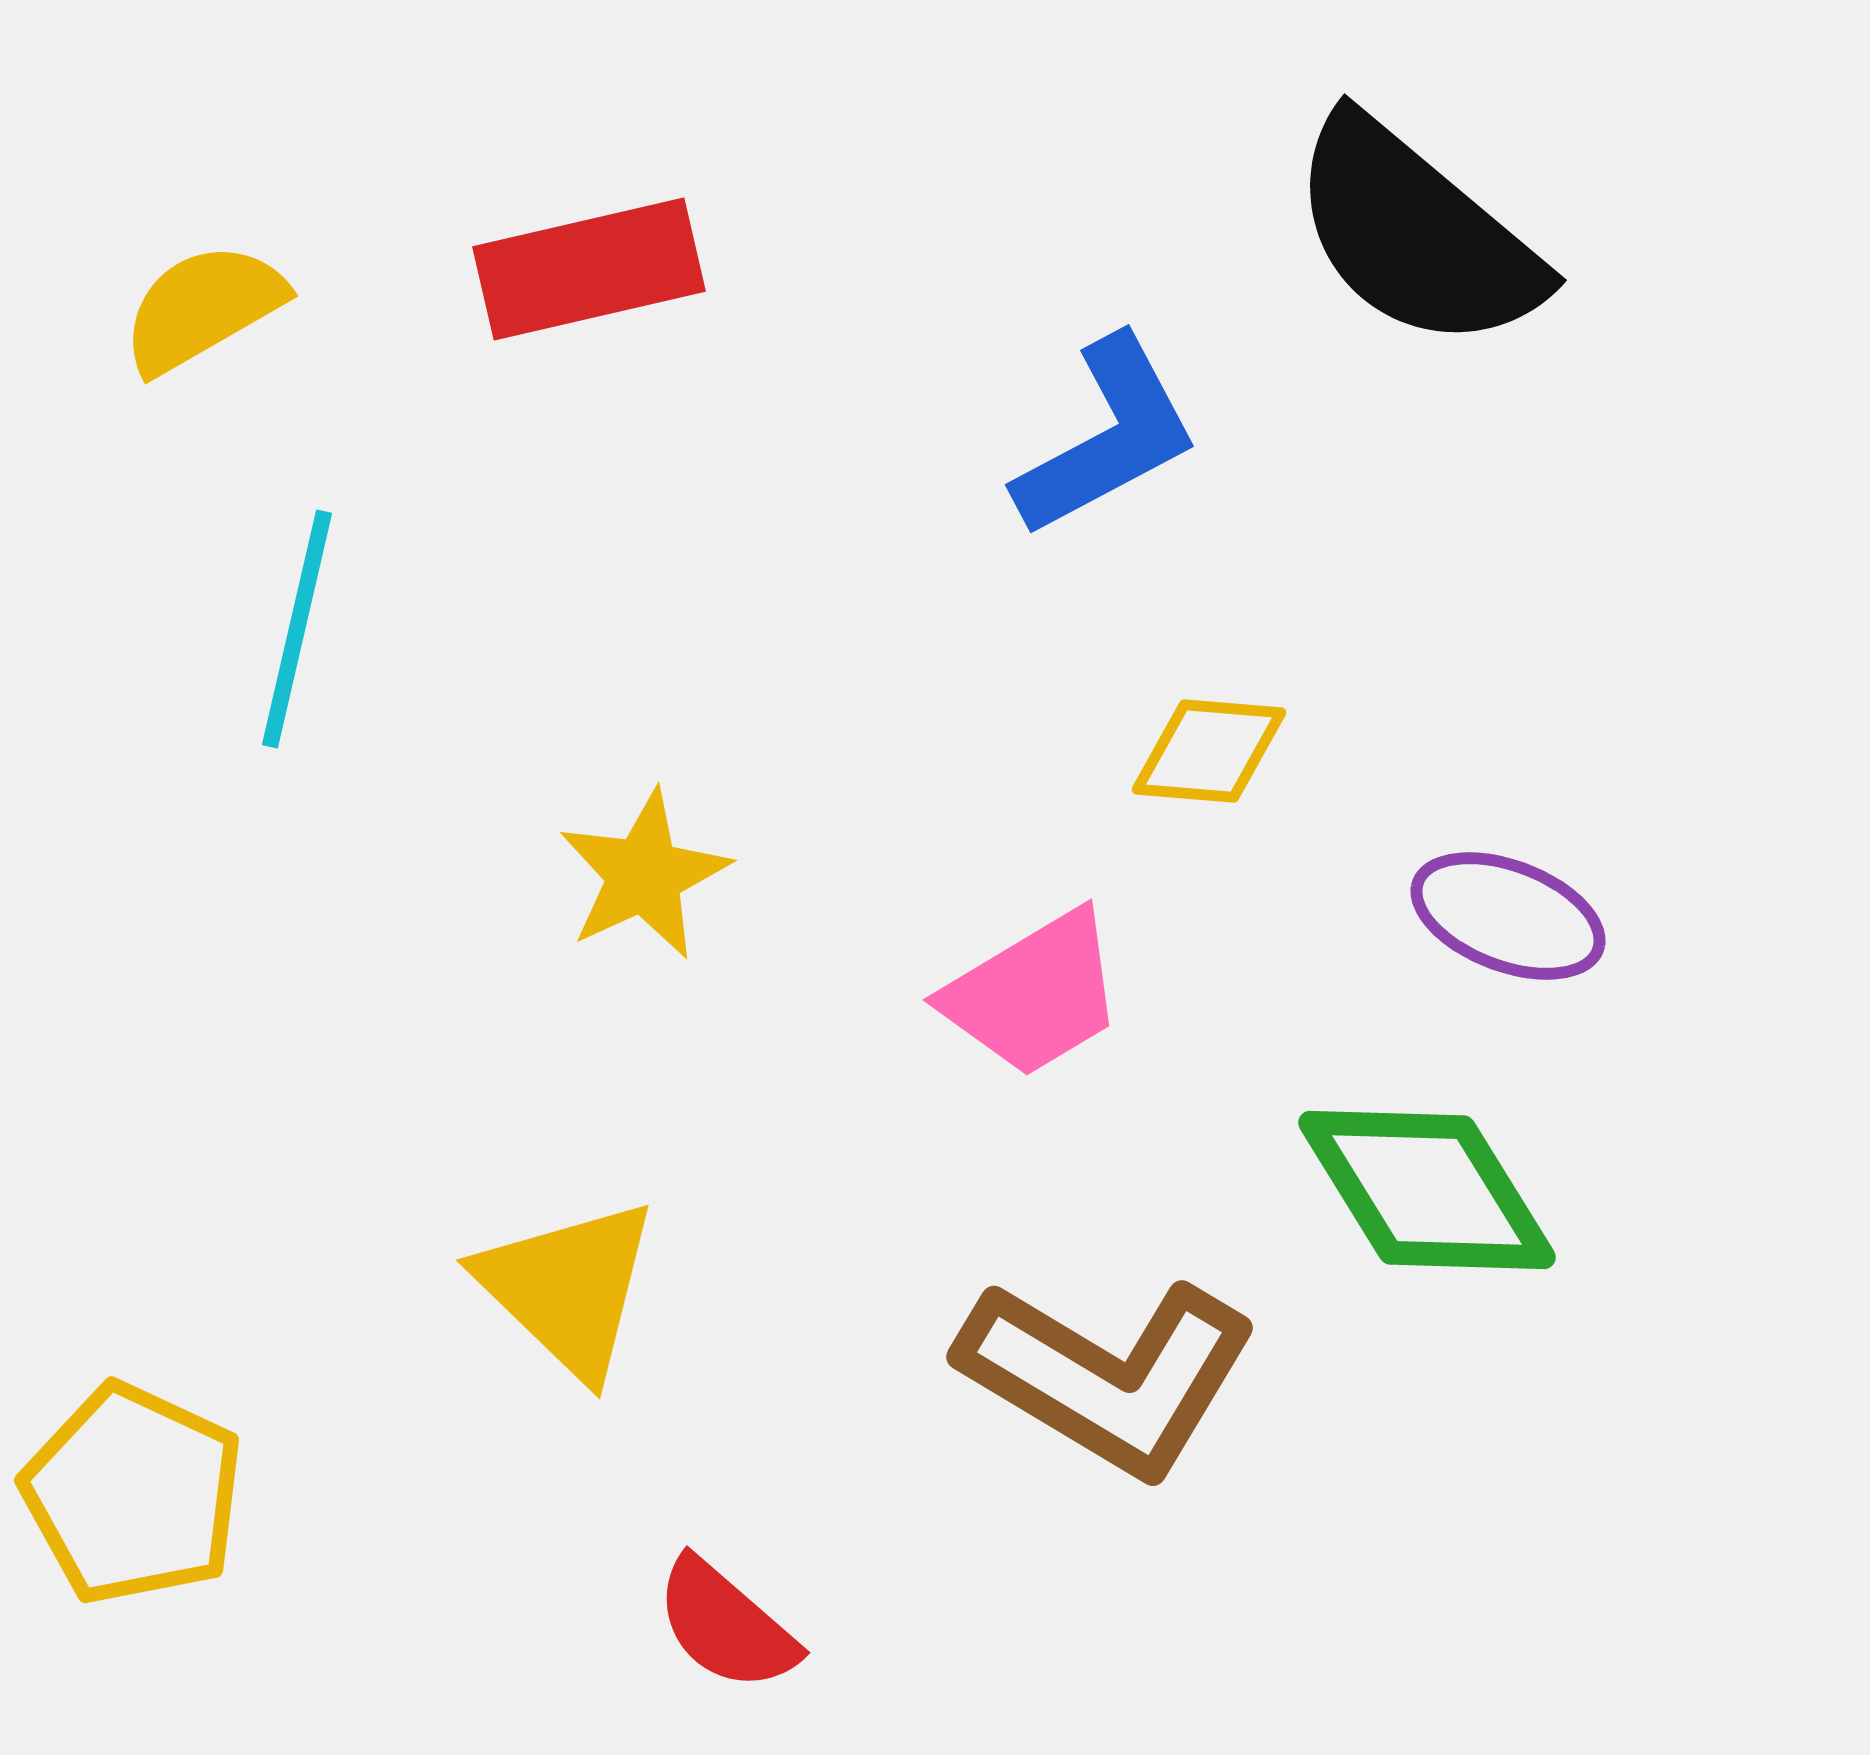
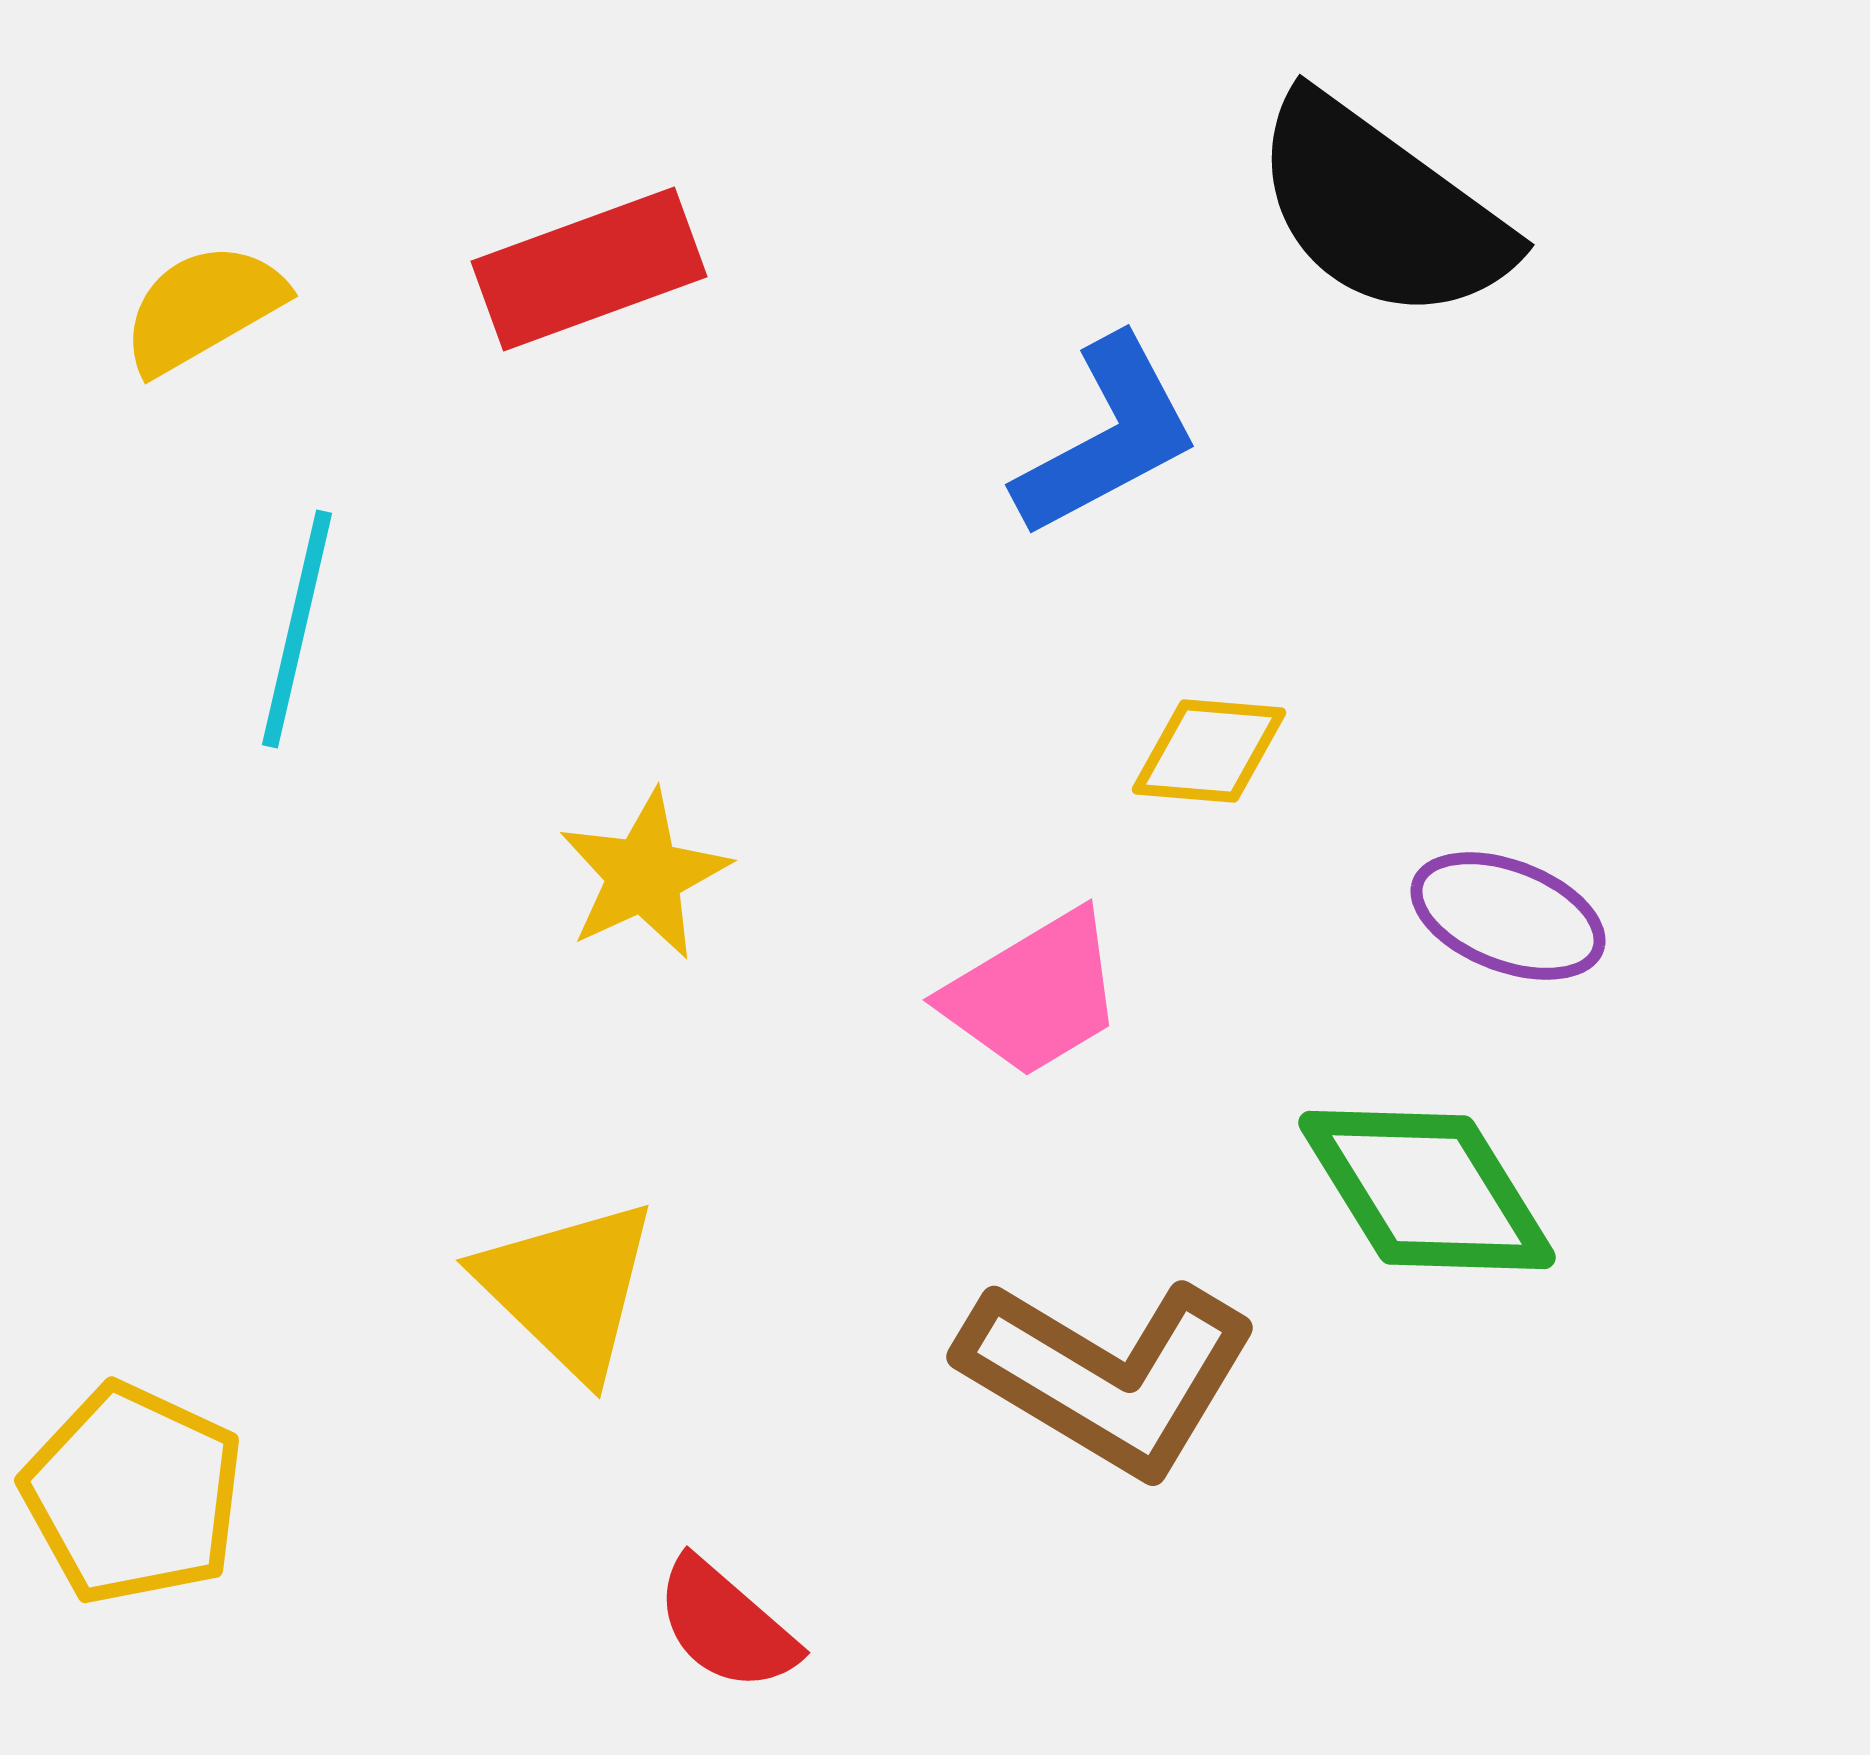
black semicircle: moved 35 px left, 25 px up; rotated 4 degrees counterclockwise
red rectangle: rotated 7 degrees counterclockwise
